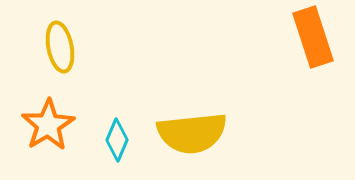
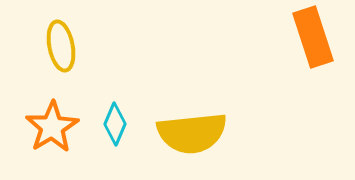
yellow ellipse: moved 1 px right, 1 px up
orange star: moved 4 px right, 2 px down
cyan diamond: moved 2 px left, 16 px up
